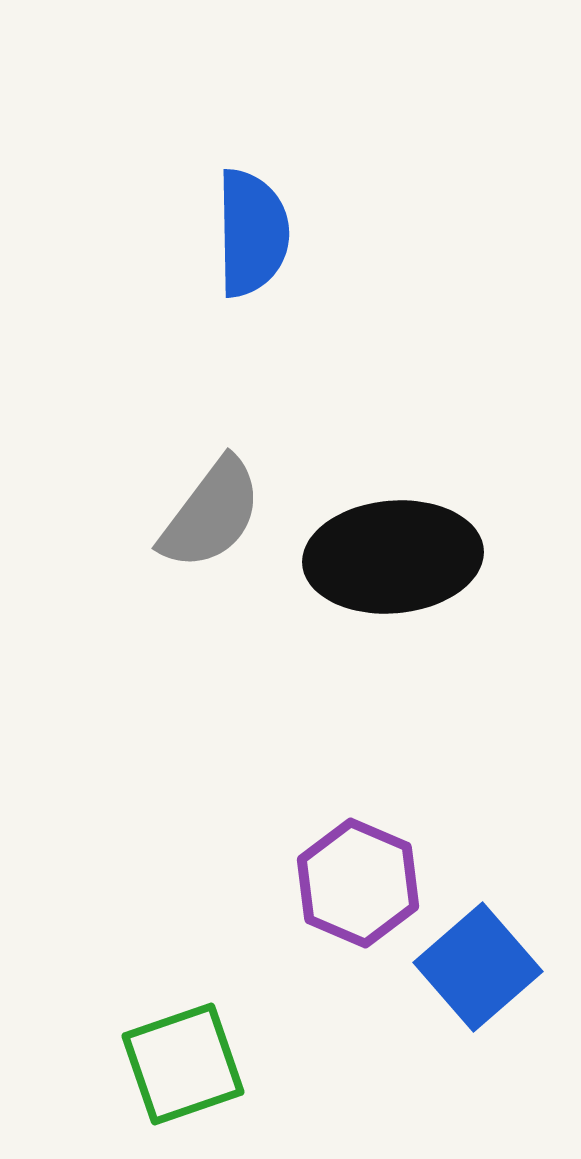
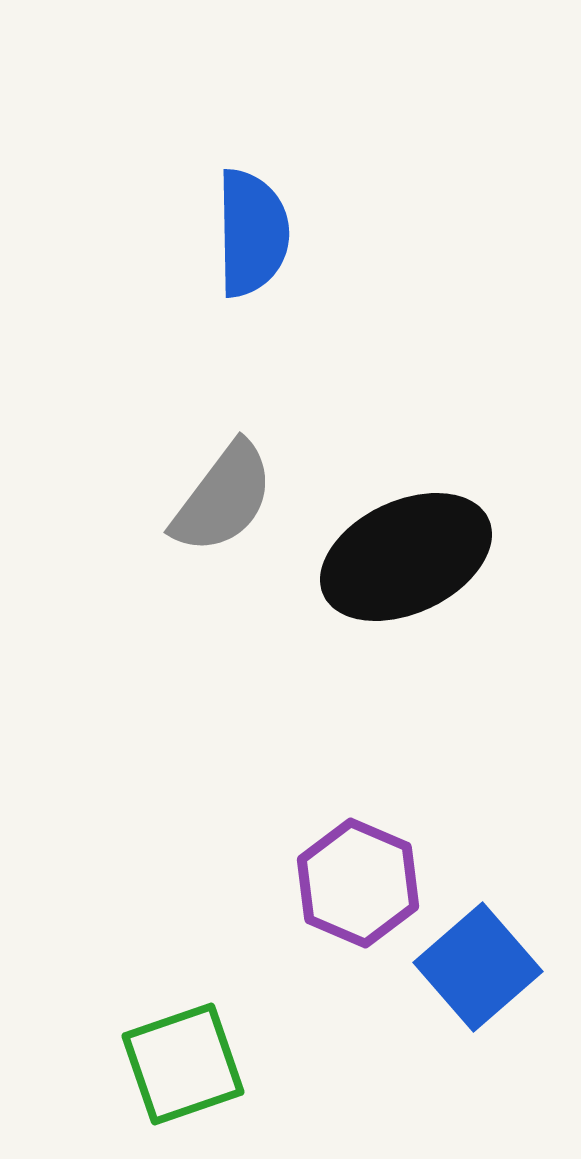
gray semicircle: moved 12 px right, 16 px up
black ellipse: moved 13 px right; rotated 20 degrees counterclockwise
